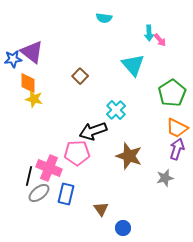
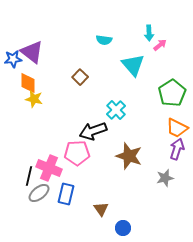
cyan semicircle: moved 22 px down
pink arrow: moved 5 px down; rotated 88 degrees counterclockwise
brown square: moved 1 px down
